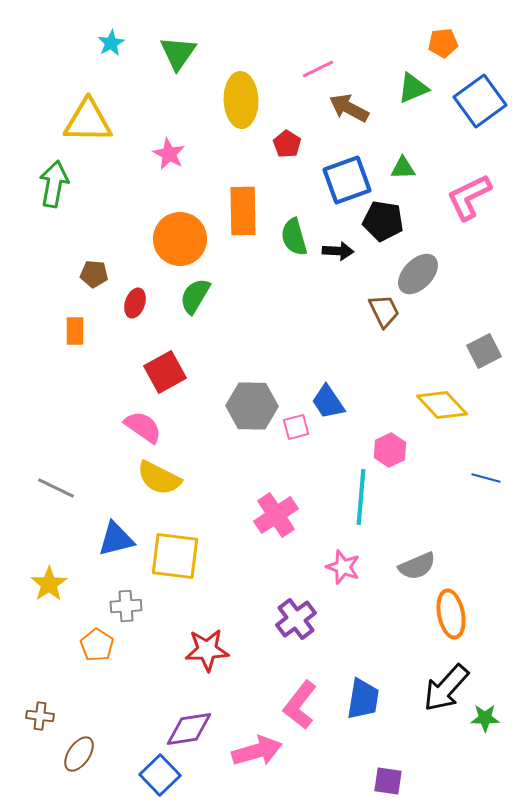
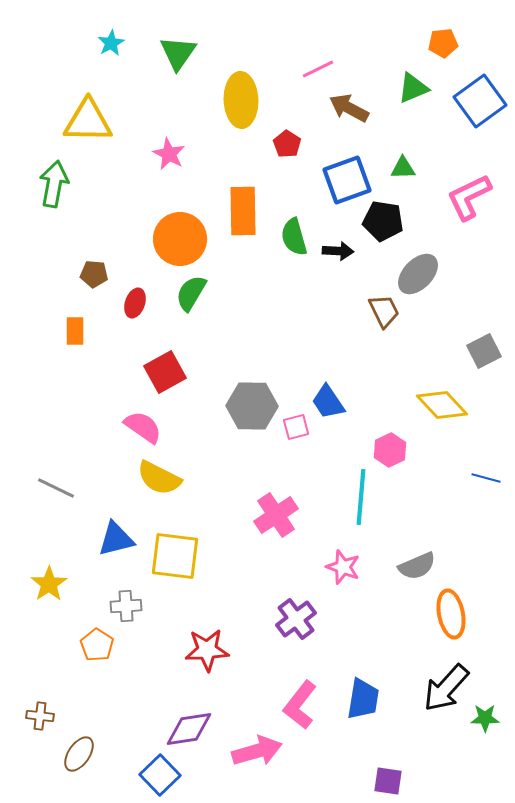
green semicircle at (195, 296): moved 4 px left, 3 px up
